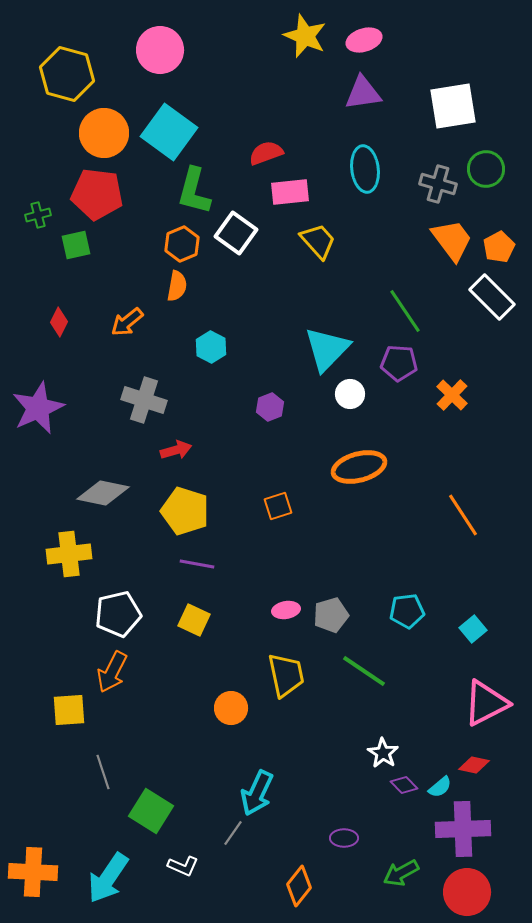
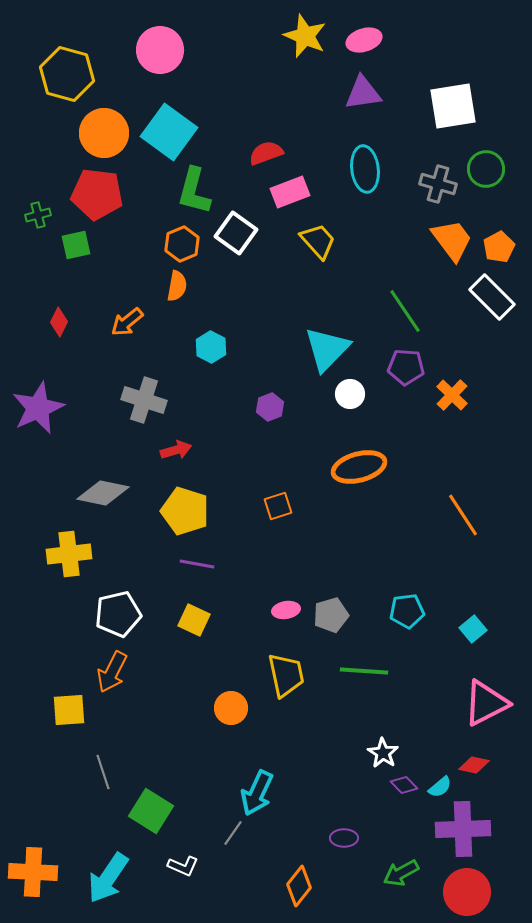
pink rectangle at (290, 192): rotated 15 degrees counterclockwise
purple pentagon at (399, 363): moved 7 px right, 4 px down
green line at (364, 671): rotated 30 degrees counterclockwise
